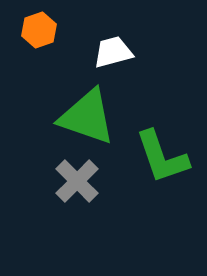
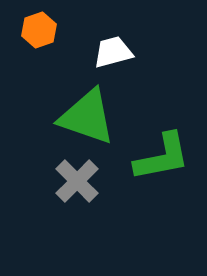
green L-shape: rotated 82 degrees counterclockwise
